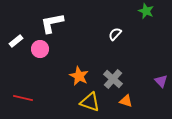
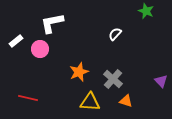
orange star: moved 4 px up; rotated 24 degrees clockwise
red line: moved 5 px right
yellow triangle: rotated 15 degrees counterclockwise
